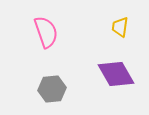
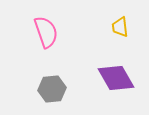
yellow trapezoid: rotated 15 degrees counterclockwise
purple diamond: moved 4 px down
